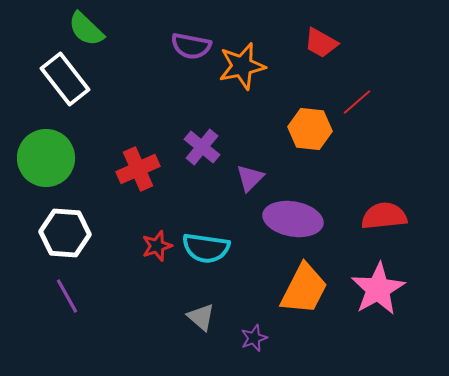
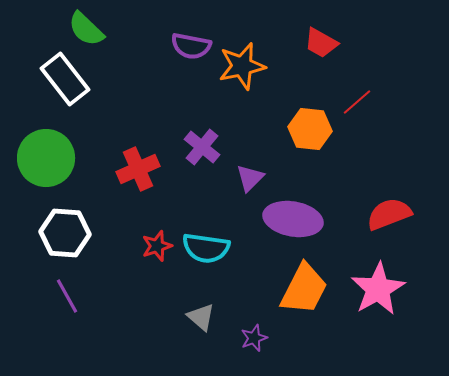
red semicircle: moved 5 px right, 2 px up; rotated 15 degrees counterclockwise
